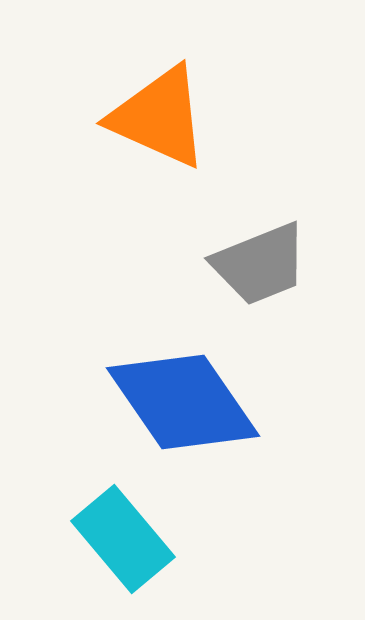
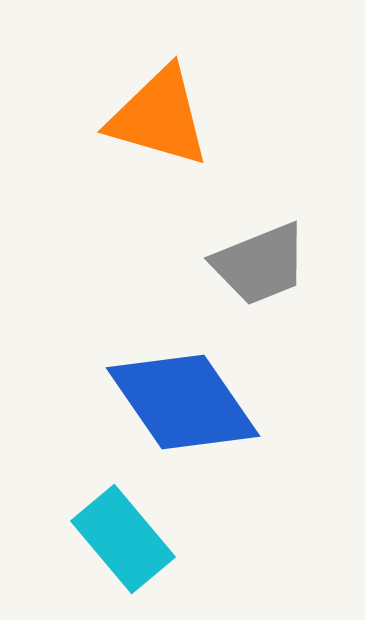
orange triangle: rotated 8 degrees counterclockwise
